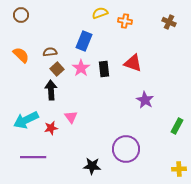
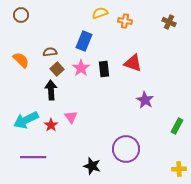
orange semicircle: moved 5 px down
red star: moved 3 px up; rotated 24 degrees counterclockwise
black star: rotated 12 degrees clockwise
